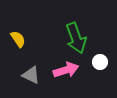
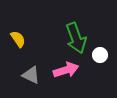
white circle: moved 7 px up
